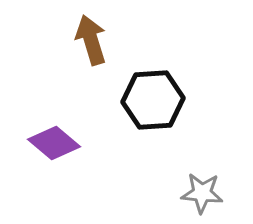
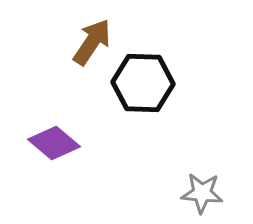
brown arrow: moved 1 px right, 2 px down; rotated 51 degrees clockwise
black hexagon: moved 10 px left, 17 px up; rotated 6 degrees clockwise
